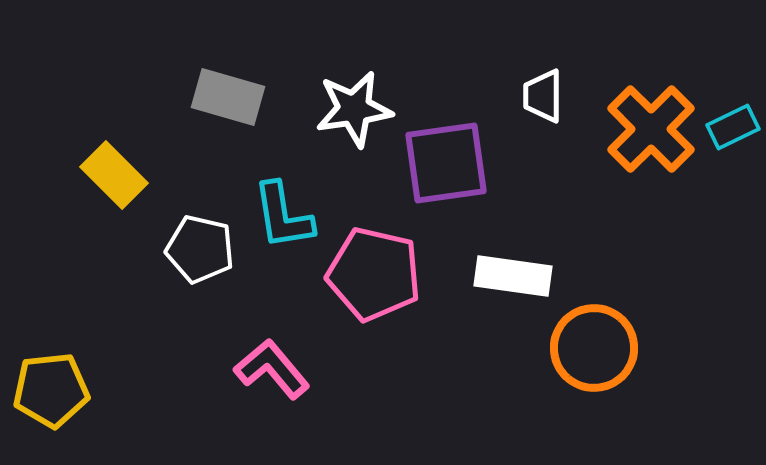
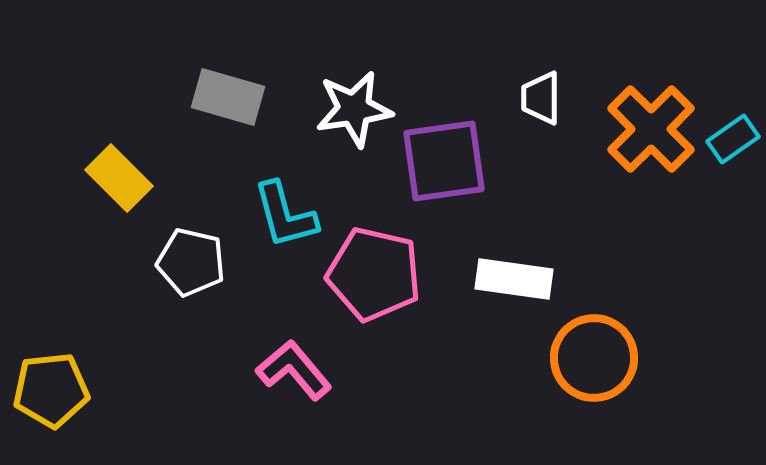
white trapezoid: moved 2 px left, 2 px down
cyan rectangle: moved 12 px down; rotated 9 degrees counterclockwise
purple square: moved 2 px left, 2 px up
yellow rectangle: moved 5 px right, 3 px down
cyan L-shape: moved 2 px right, 1 px up; rotated 6 degrees counterclockwise
white pentagon: moved 9 px left, 13 px down
white rectangle: moved 1 px right, 3 px down
orange circle: moved 10 px down
pink L-shape: moved 22 px right, 1 px down
